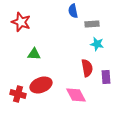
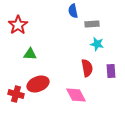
red star: moved 3 px left, 3 px down; rotated 18 degrees clockwise
green triangle: moved 4 px left
purple rectangle: moved 5 px right, 6 px up
red ellipse: moved 3 px left, 1 px up
red cross: moved 2 px left
